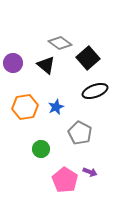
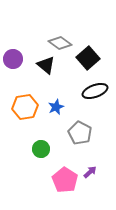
purple circle: moved 4 px up
purple arrow: rotated 64 degrees counterclockwise
